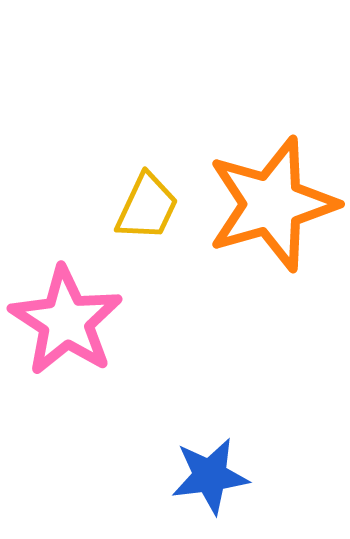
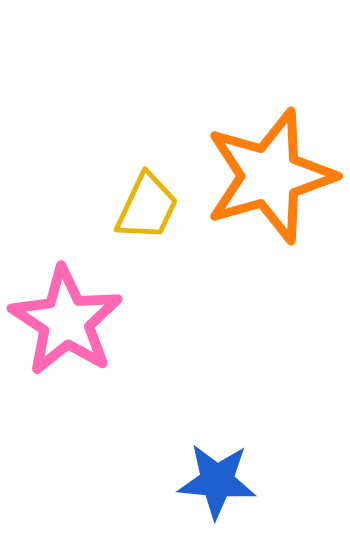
orange star: moved 2 px left, 28 px up
blue star: moved 7 px right, 5 px down; rotated 12 degrees clockwise
